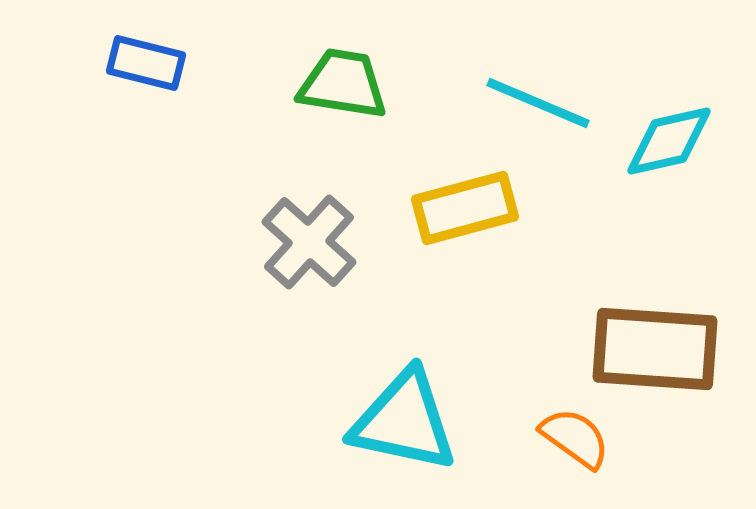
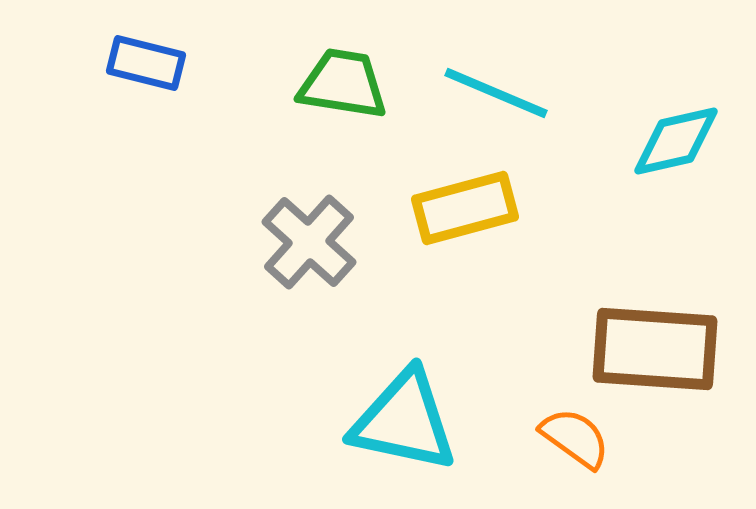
cyan line: moved 42 px left, 10 px up
cyan diamond: moved 7 px right
